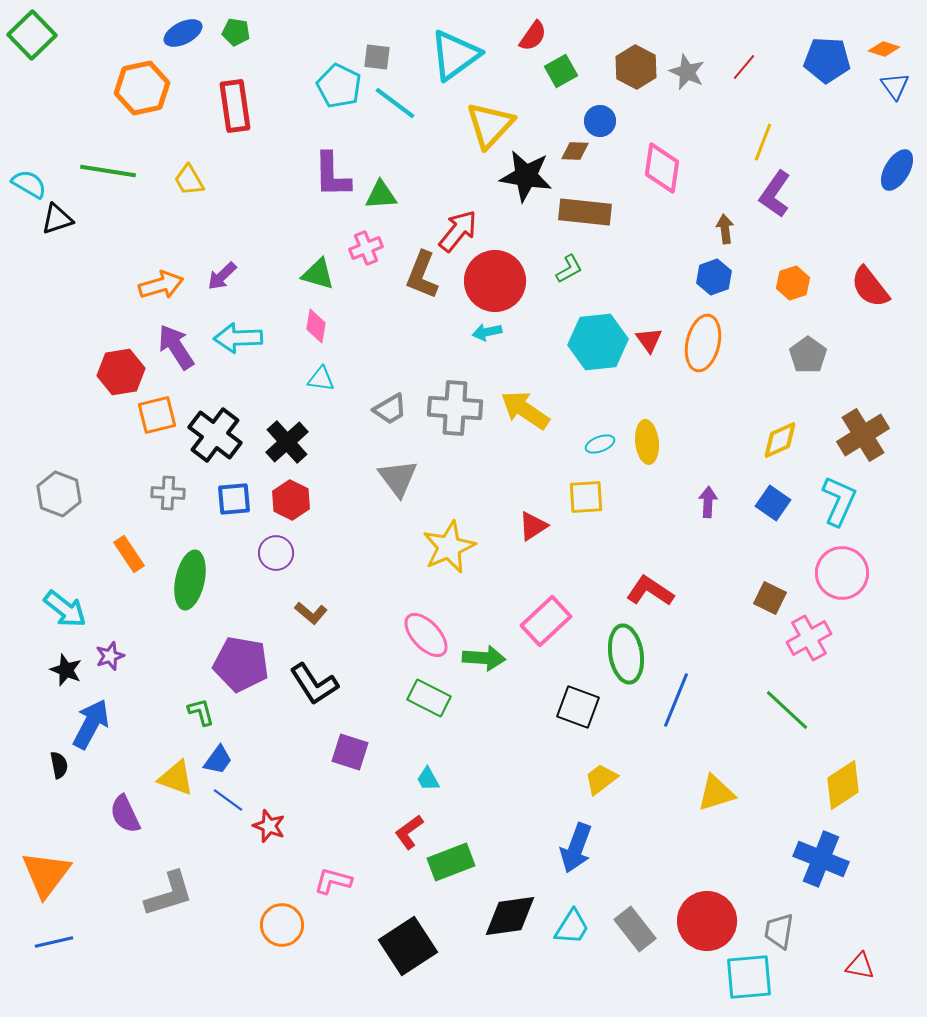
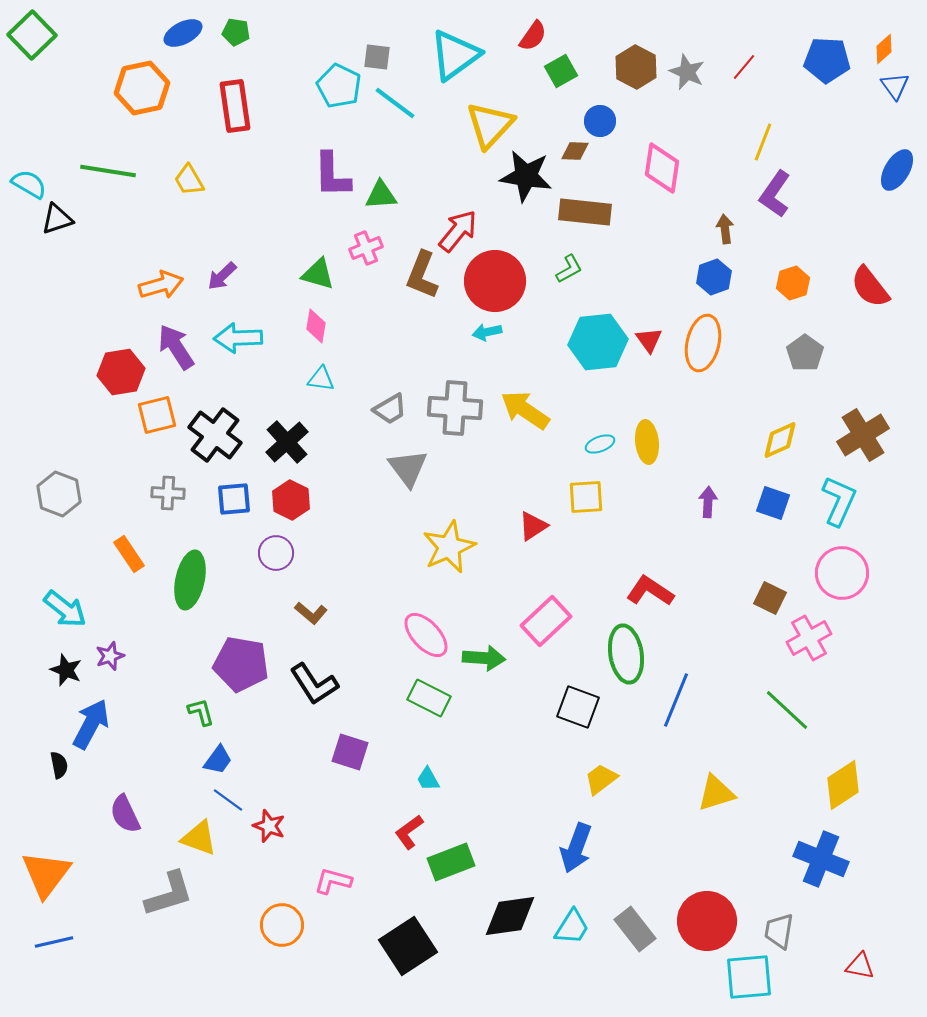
orange diamond at (884, 49): rotated 60 degrees counterclockwise
gray pentagon at (808, 355): moved 3 px left, 2 px up
gray triangle at (398, 478): moved 10 px right, 10 px up
blue square at (773, 503): rotated 16 degrees counterclockwise
yellow triangle at (176, 778): moved 23 px right, 60 px down
